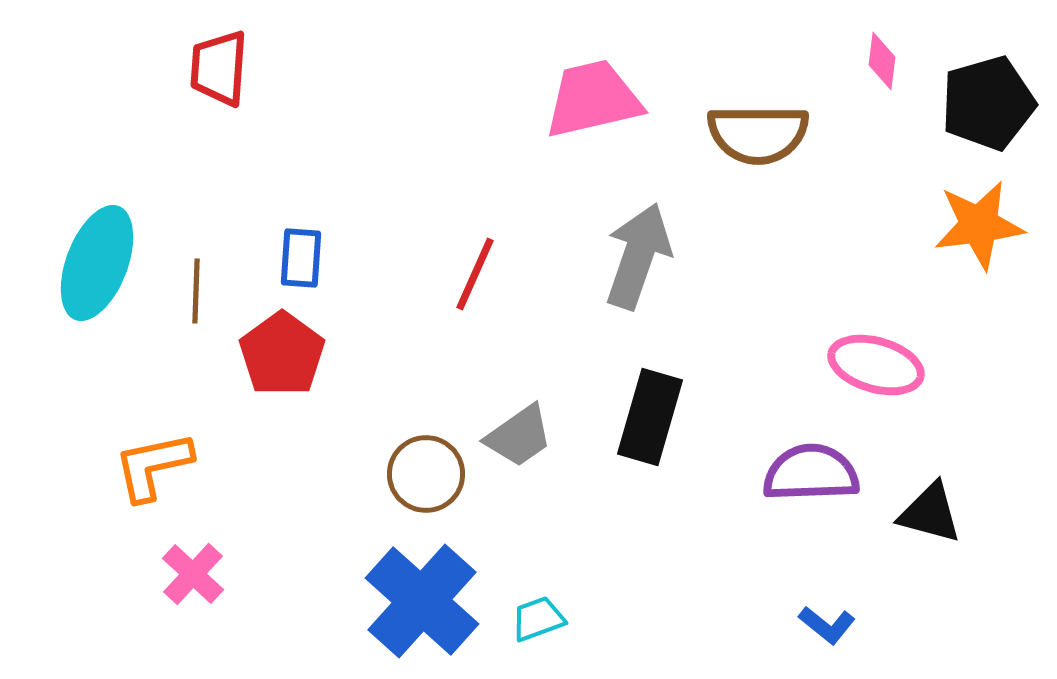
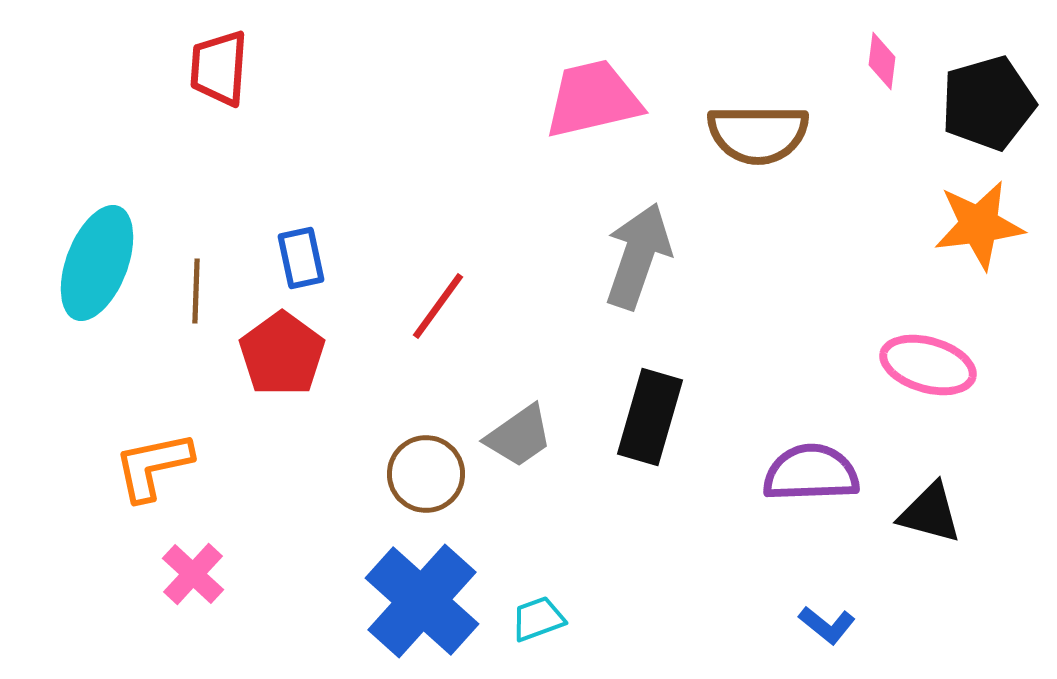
blue rectangle: rotated 16 degrees counterclockwise
red line: moved 37 px left, 32 px down; rotated 12 degrees clockwise
pink ellipse: moved 52 px right
